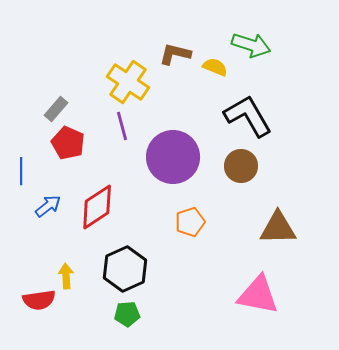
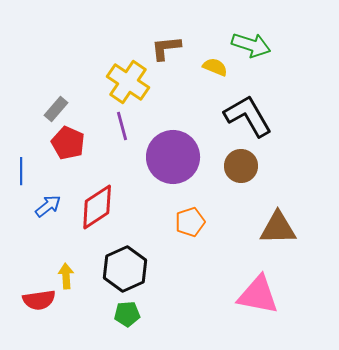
brown L-shape: moved 9 px left, 6 px up; rotated 20 degrees counterclockwise
